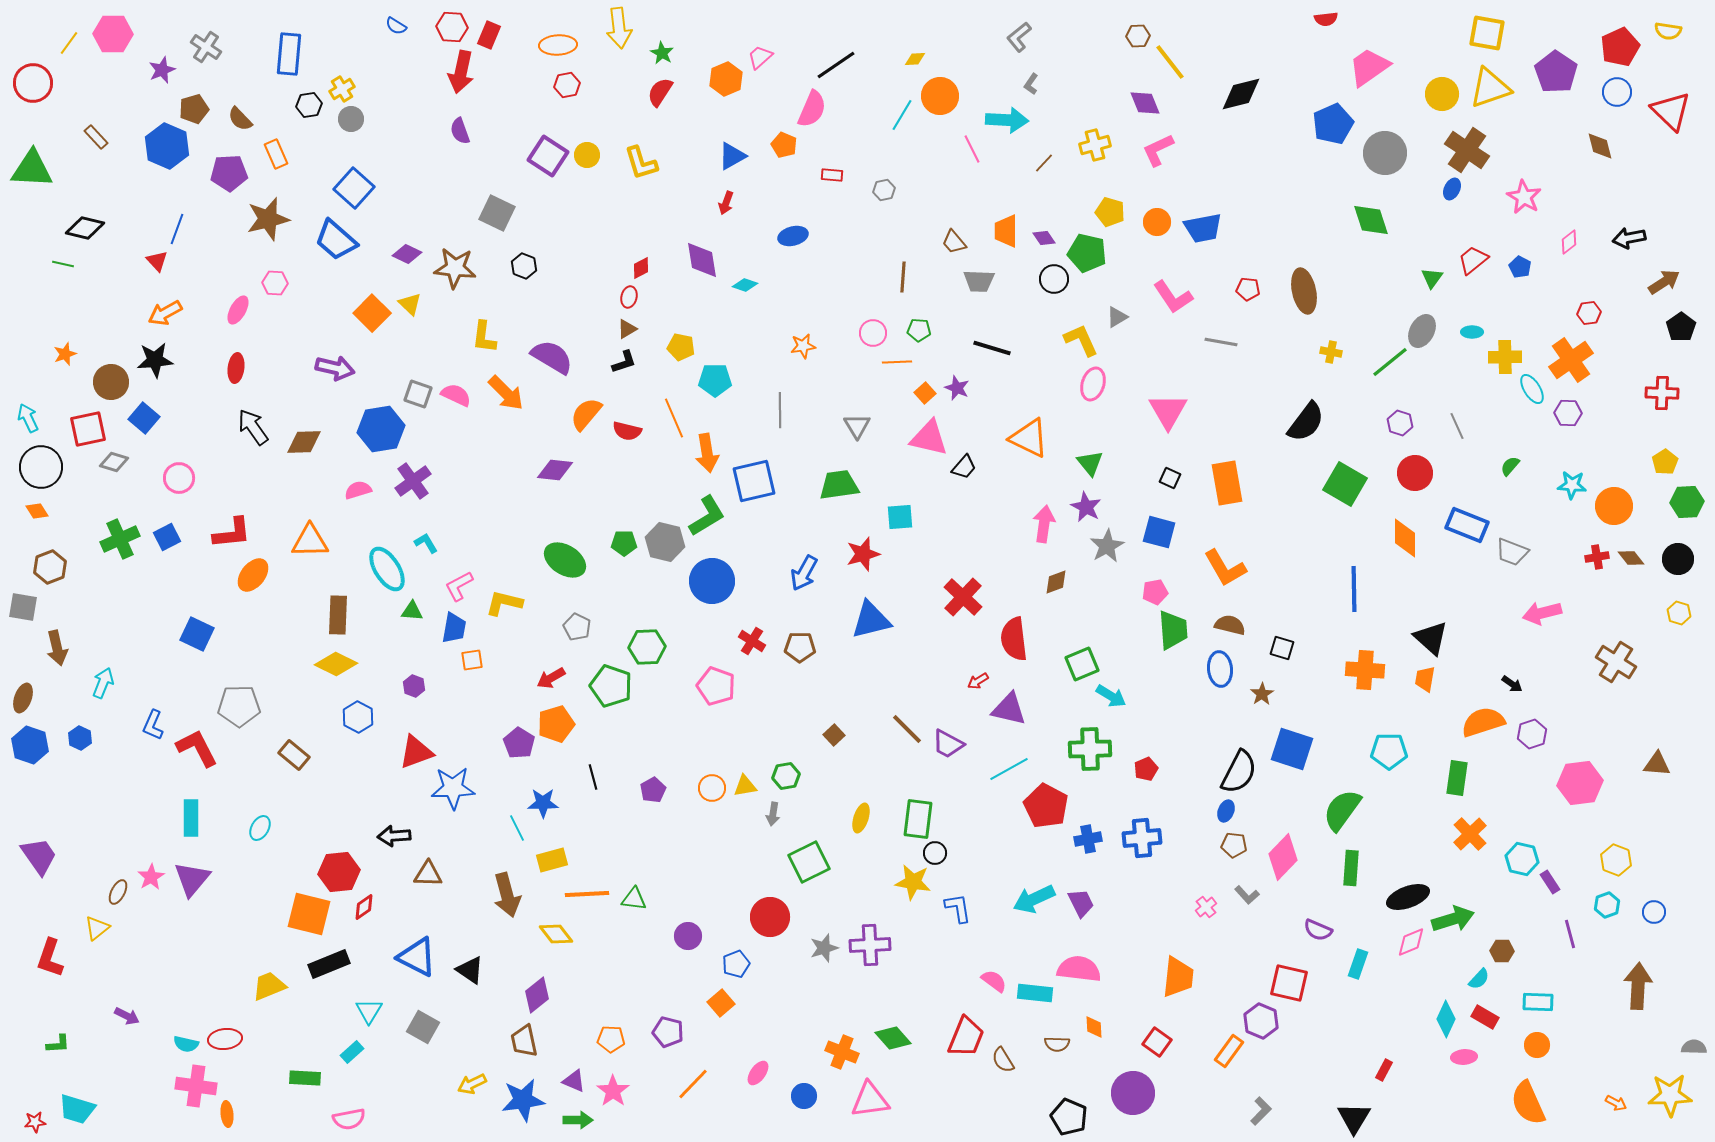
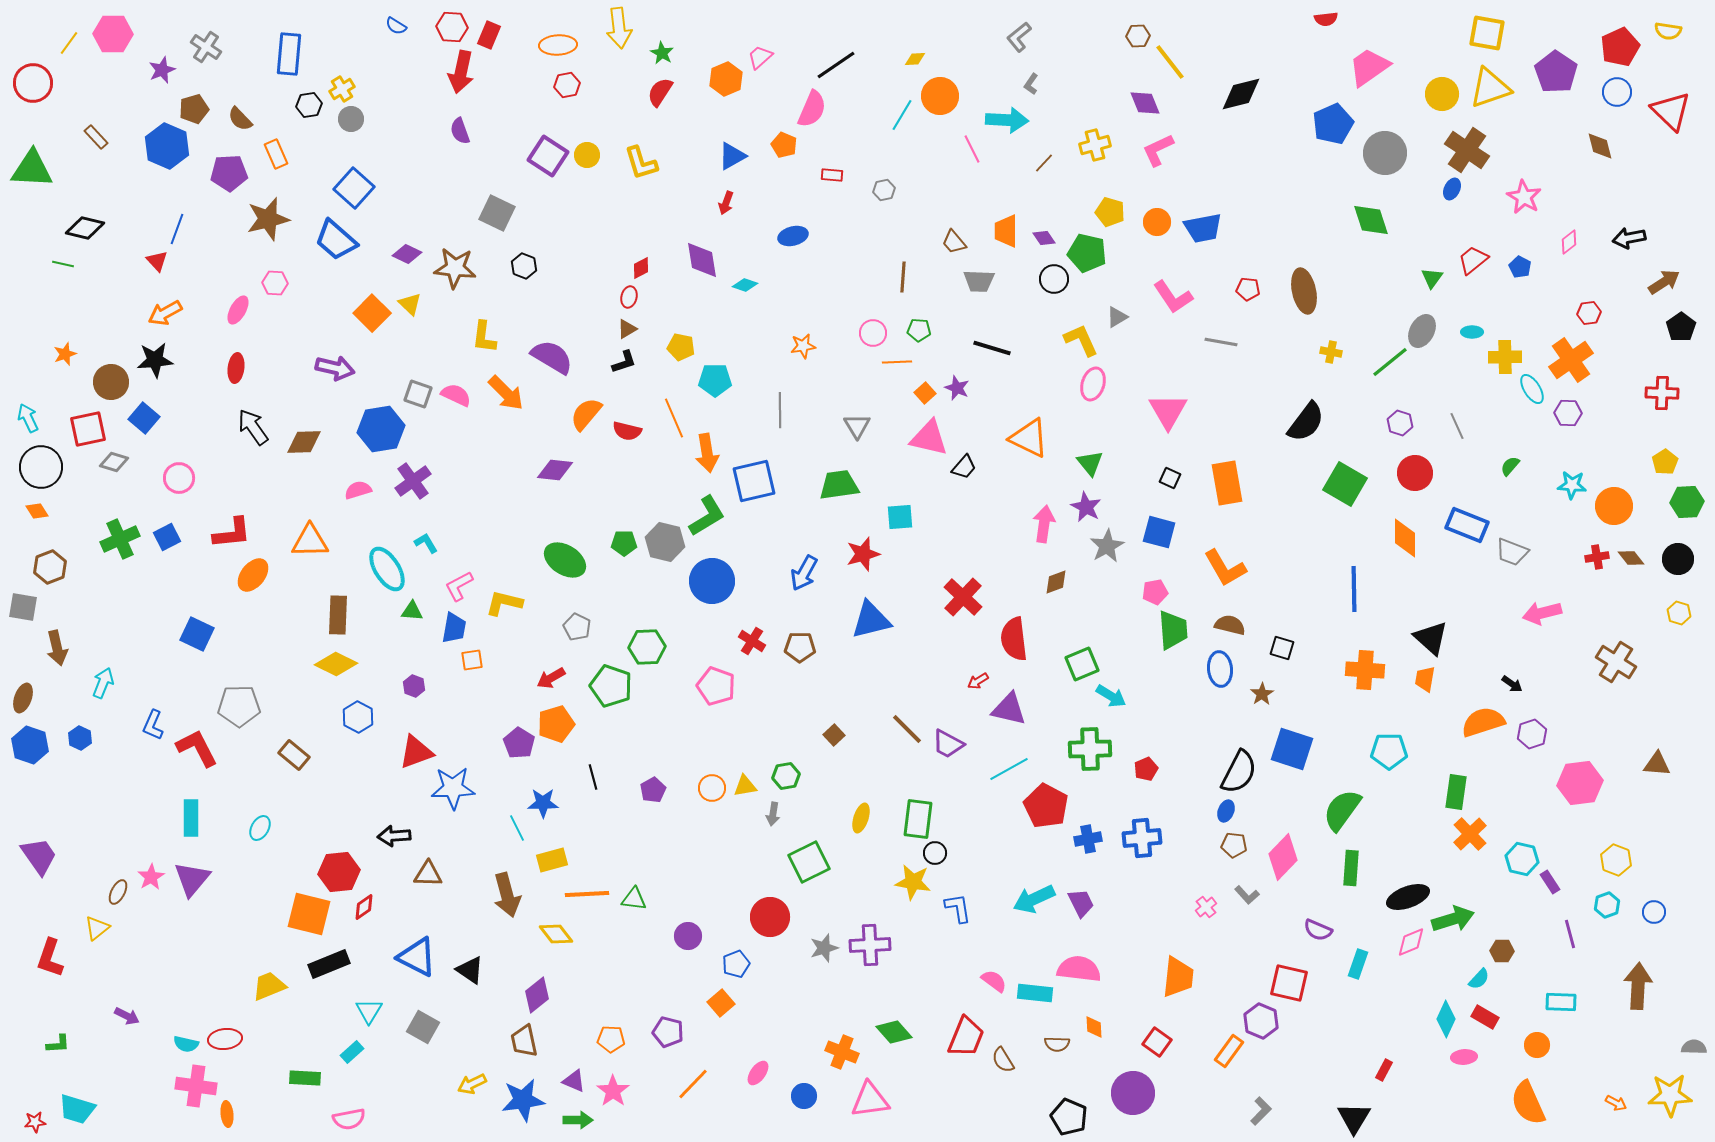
green rectangle at (1457, 778): moved 1 px left, 14 px down
cyan rectangle at (1538, 1002): moved 23 px right
green diamond at (893, 1038): moved 1 px right, 6 px up
